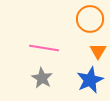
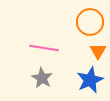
orange circle: moved 3 px down
